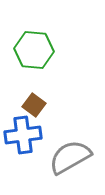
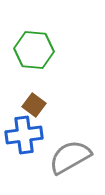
blue cross: moved 1 px right
